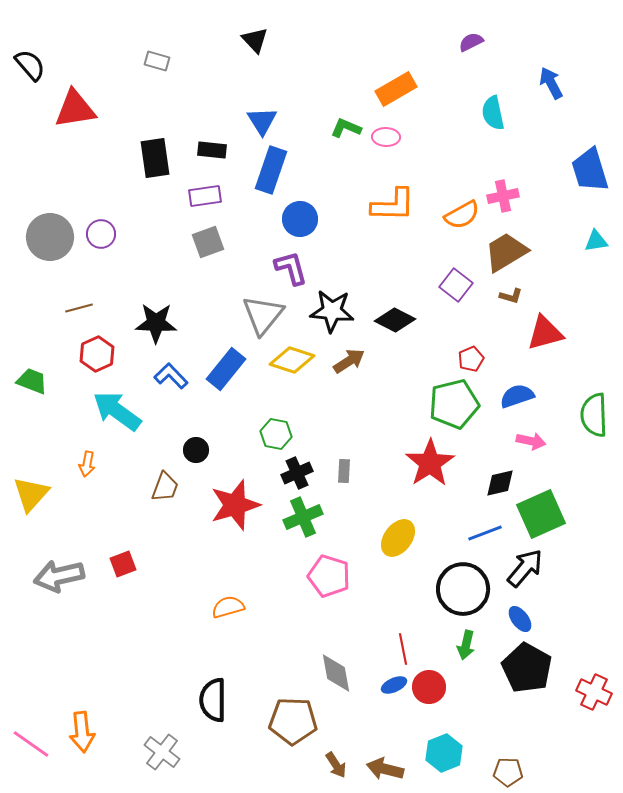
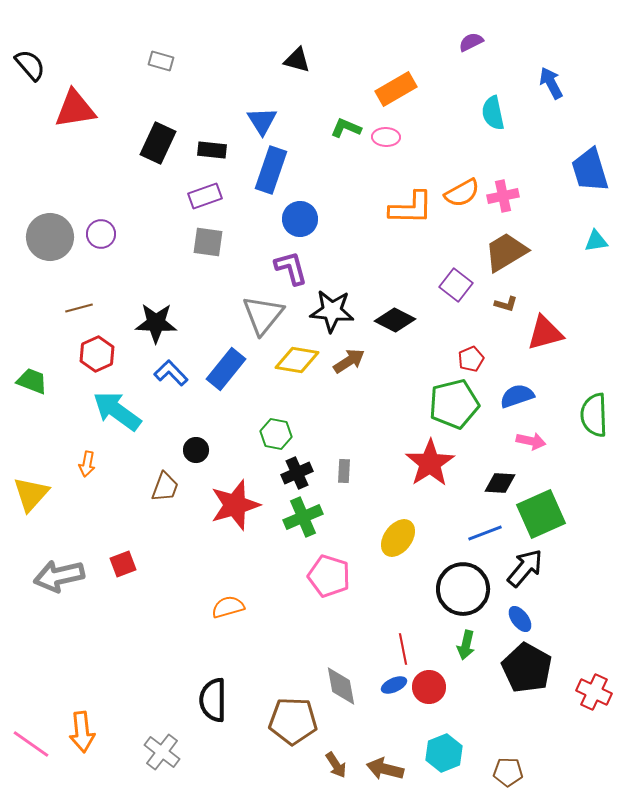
black triangle at (255, 40): moved 42 px right, 20 px down; rotated 32 degrees counterclockwise
gray rectangle at (157, 61): moved 4 px right
black rectangle at (155, 158): moved 3 px right, 15 px up; rotated 33 degrees clockwise
purple rectangle at (205, 196): rotated 12 degrees counterclockwise
orange L-shape at (393, 205): moved 18 px right, 3 px down
orange semicircle at (462, 215): moved 22 px up
gray square at (208, 242): rotated 28 degrees clockwise
brown L-shape at (511, 296): moved 5 px left, 8 px down
yellow diamond at (292, 360): moved 5 px right; rotated 9 degrees counterclockwise
blue L-shape at (171, 376): moved 3 px up
black diamond at (500, 483): rotated 16 degrees clockwise
gray diamond at (336, 673): moved 5 px right, 13 px down
